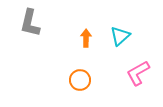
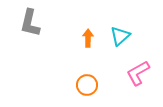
orange arrow: moved 2 px right
orange circle: moved 7 px right, 5 px down
